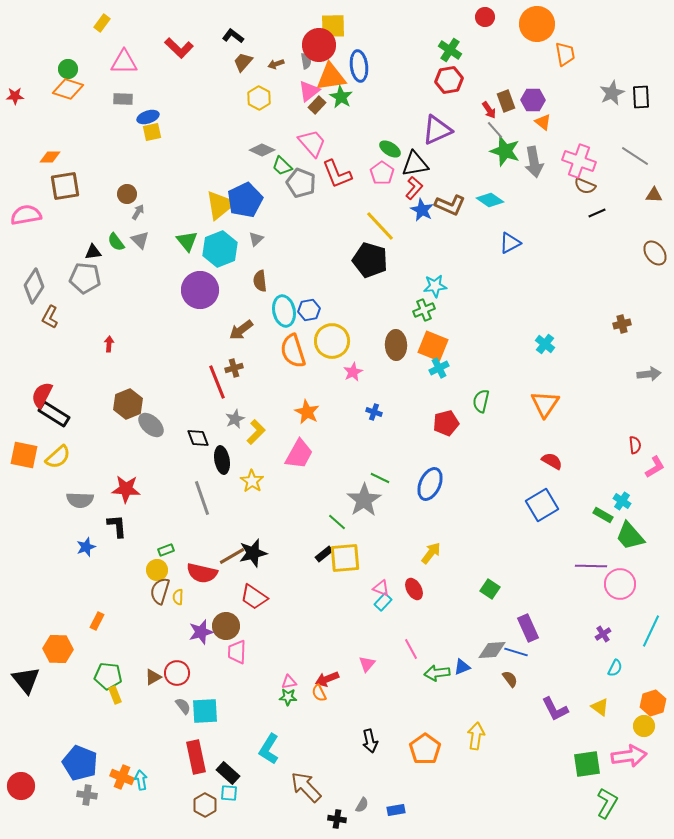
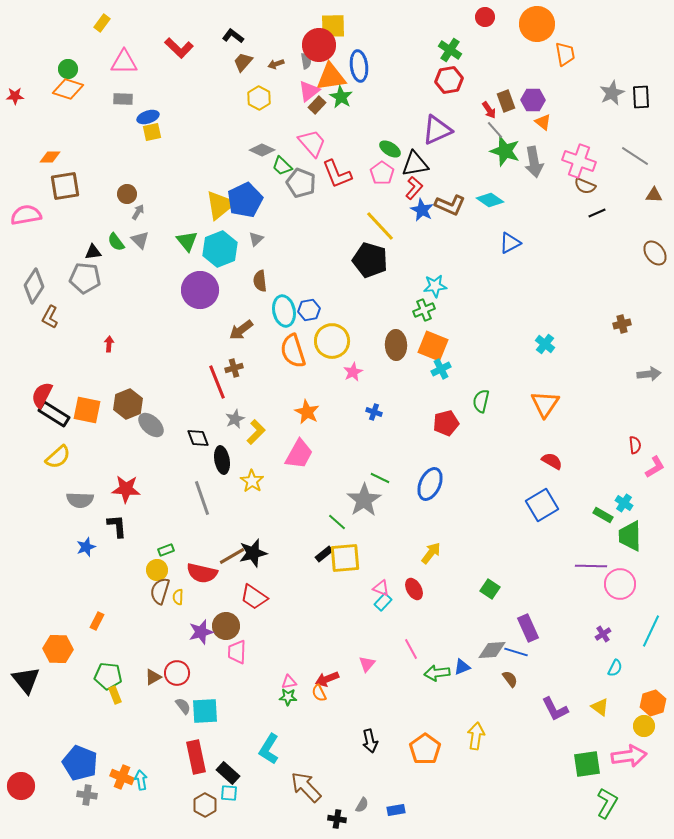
cyan cross at (439, 368): moved 2 px right, 1 px down
orange square at (24, 455): moved 63 px right, 45 px up
cyan cross at (622, 501): moved 2 px right, 2 px down
green trapezoid at (630, 536): rotated 40 degrees clockwise
